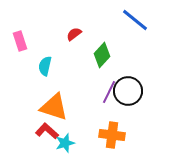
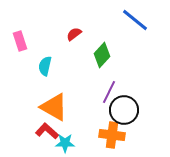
black circle: moved 4 px left, 19 px down
orange triangle: rotated 12 degrees clockwise
cyan star: rotated 18 degrees clockwise
